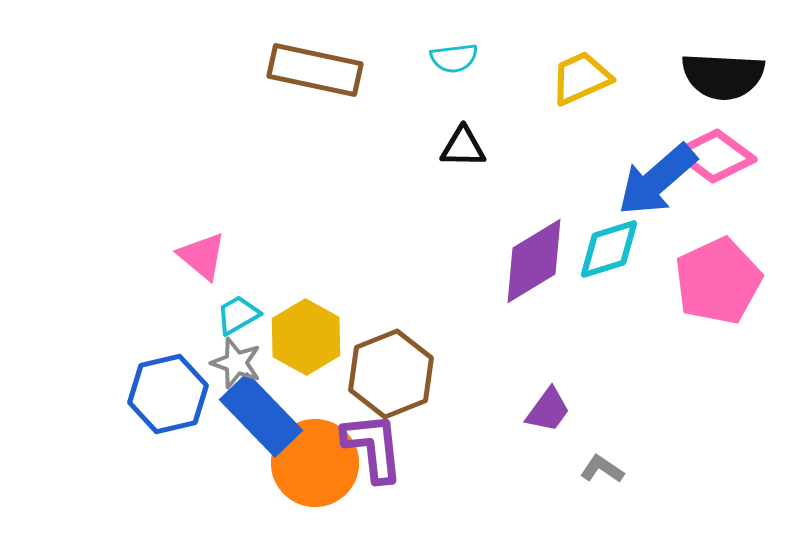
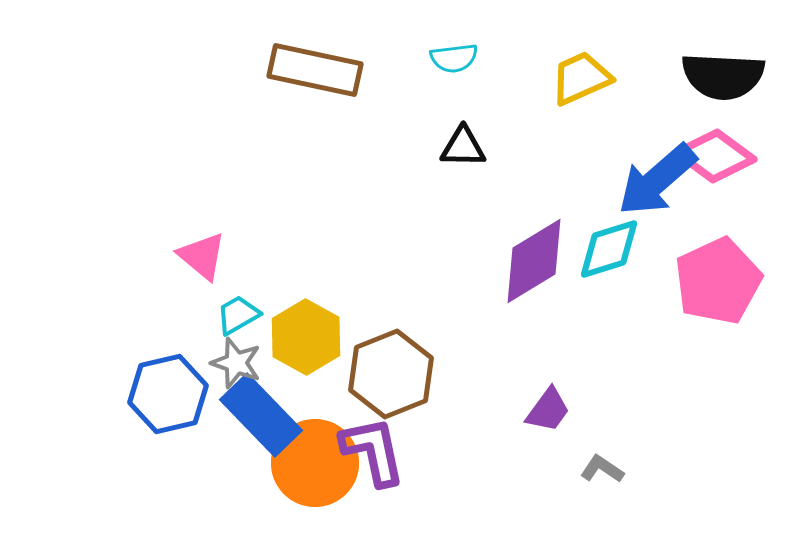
purple L-shape: moved 4 px down; rotated 6 degrees counterclockwise
